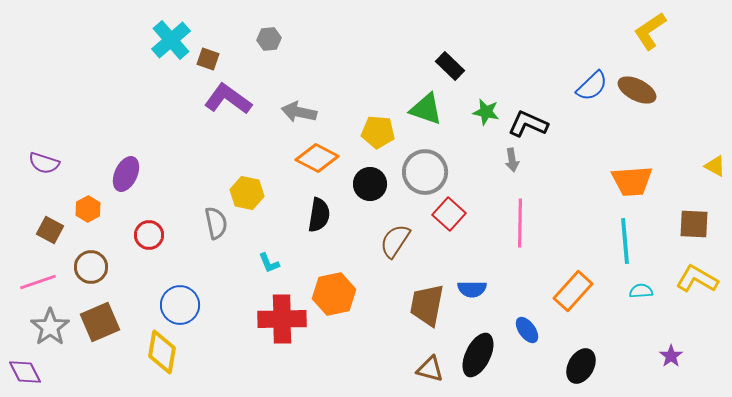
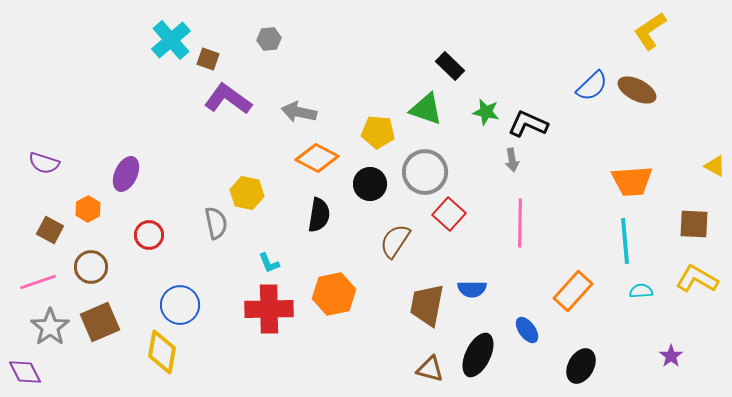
red cross at (282, 319): moved 13 px left, 10 px up
